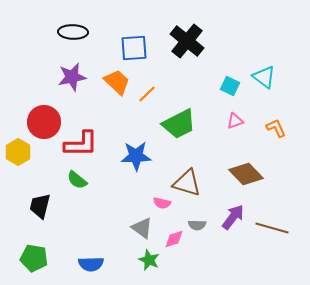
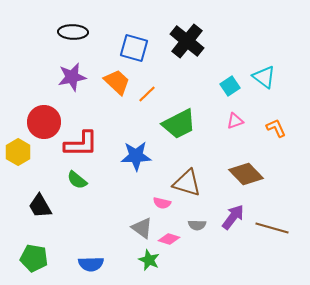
blue square: rotated 20 degrees clockwise
cyan square: rotated 30 degrees clockwise
black trapezoid: rotated 44 degrees counterclockwise
pink diamond: moved 5 px left; rotated 35 degrees clockwise
